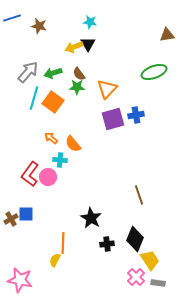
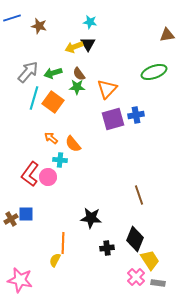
black star: rotated 25 degrees counterclockwise
black cross: moved 4 px down
